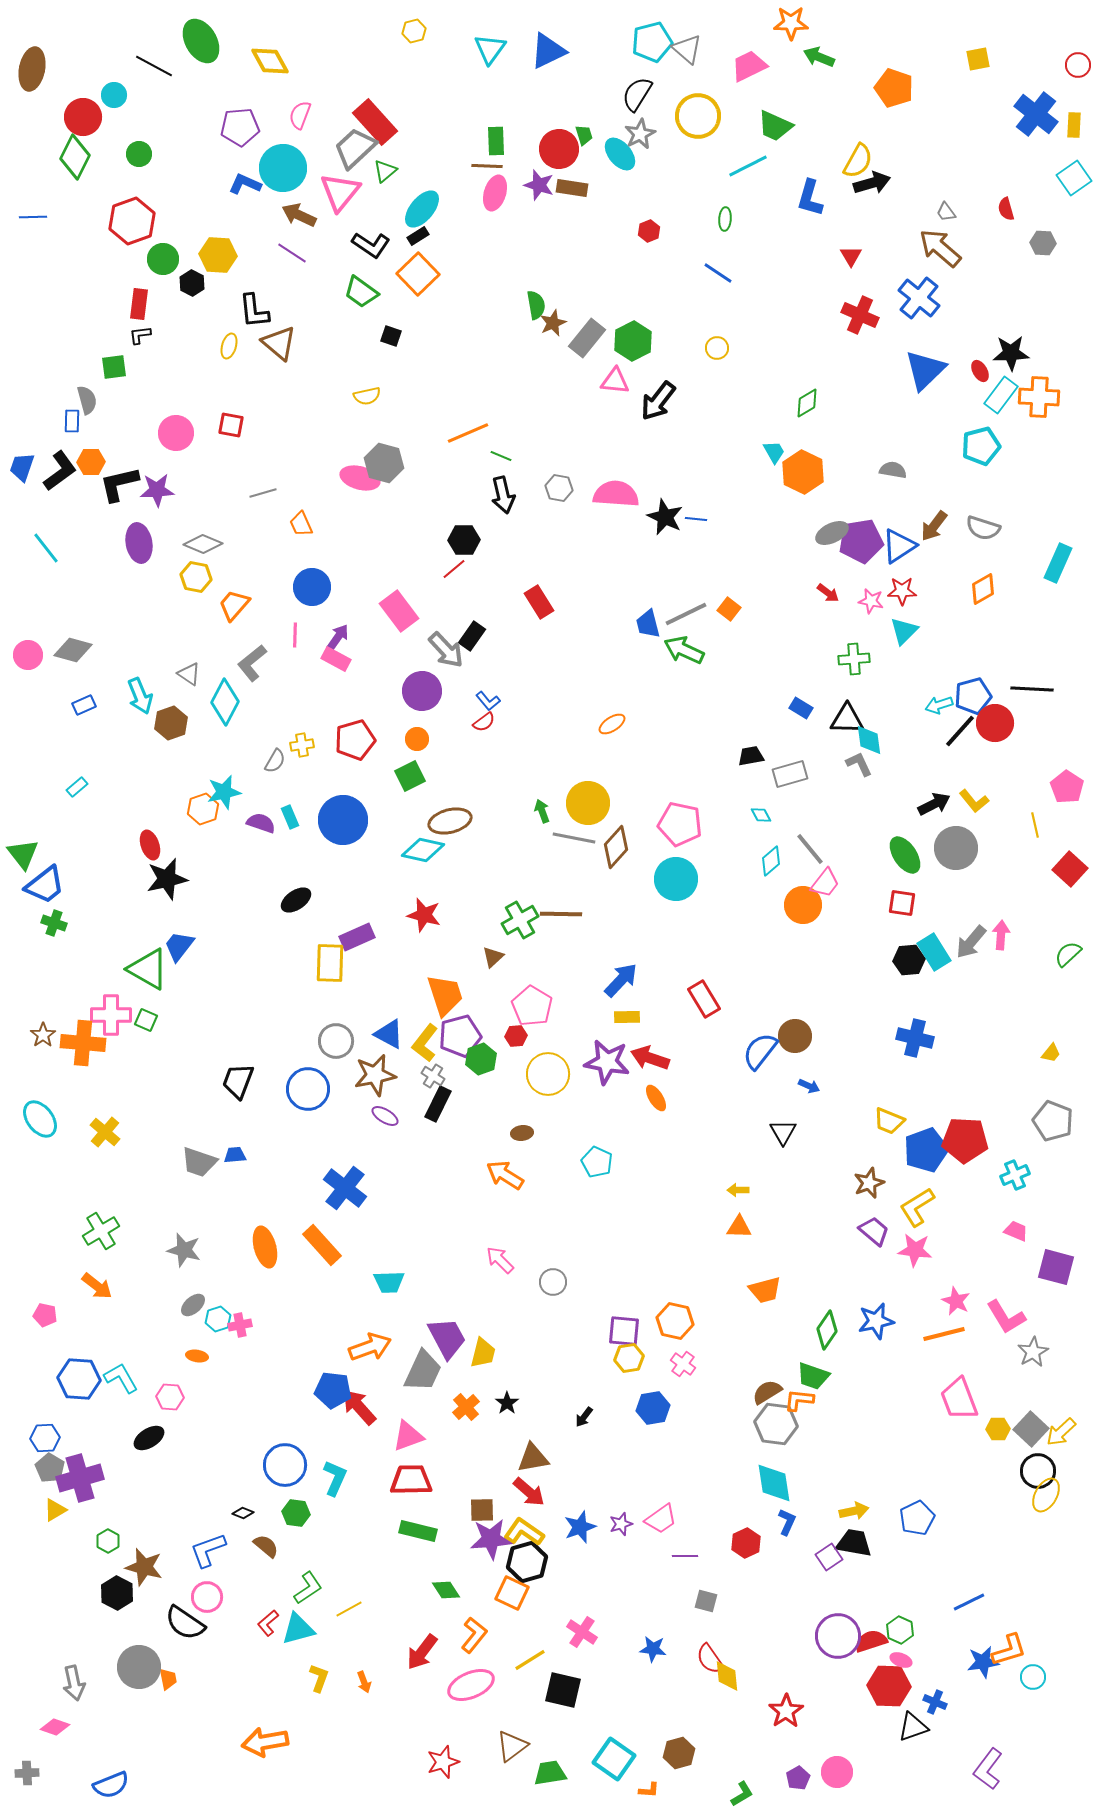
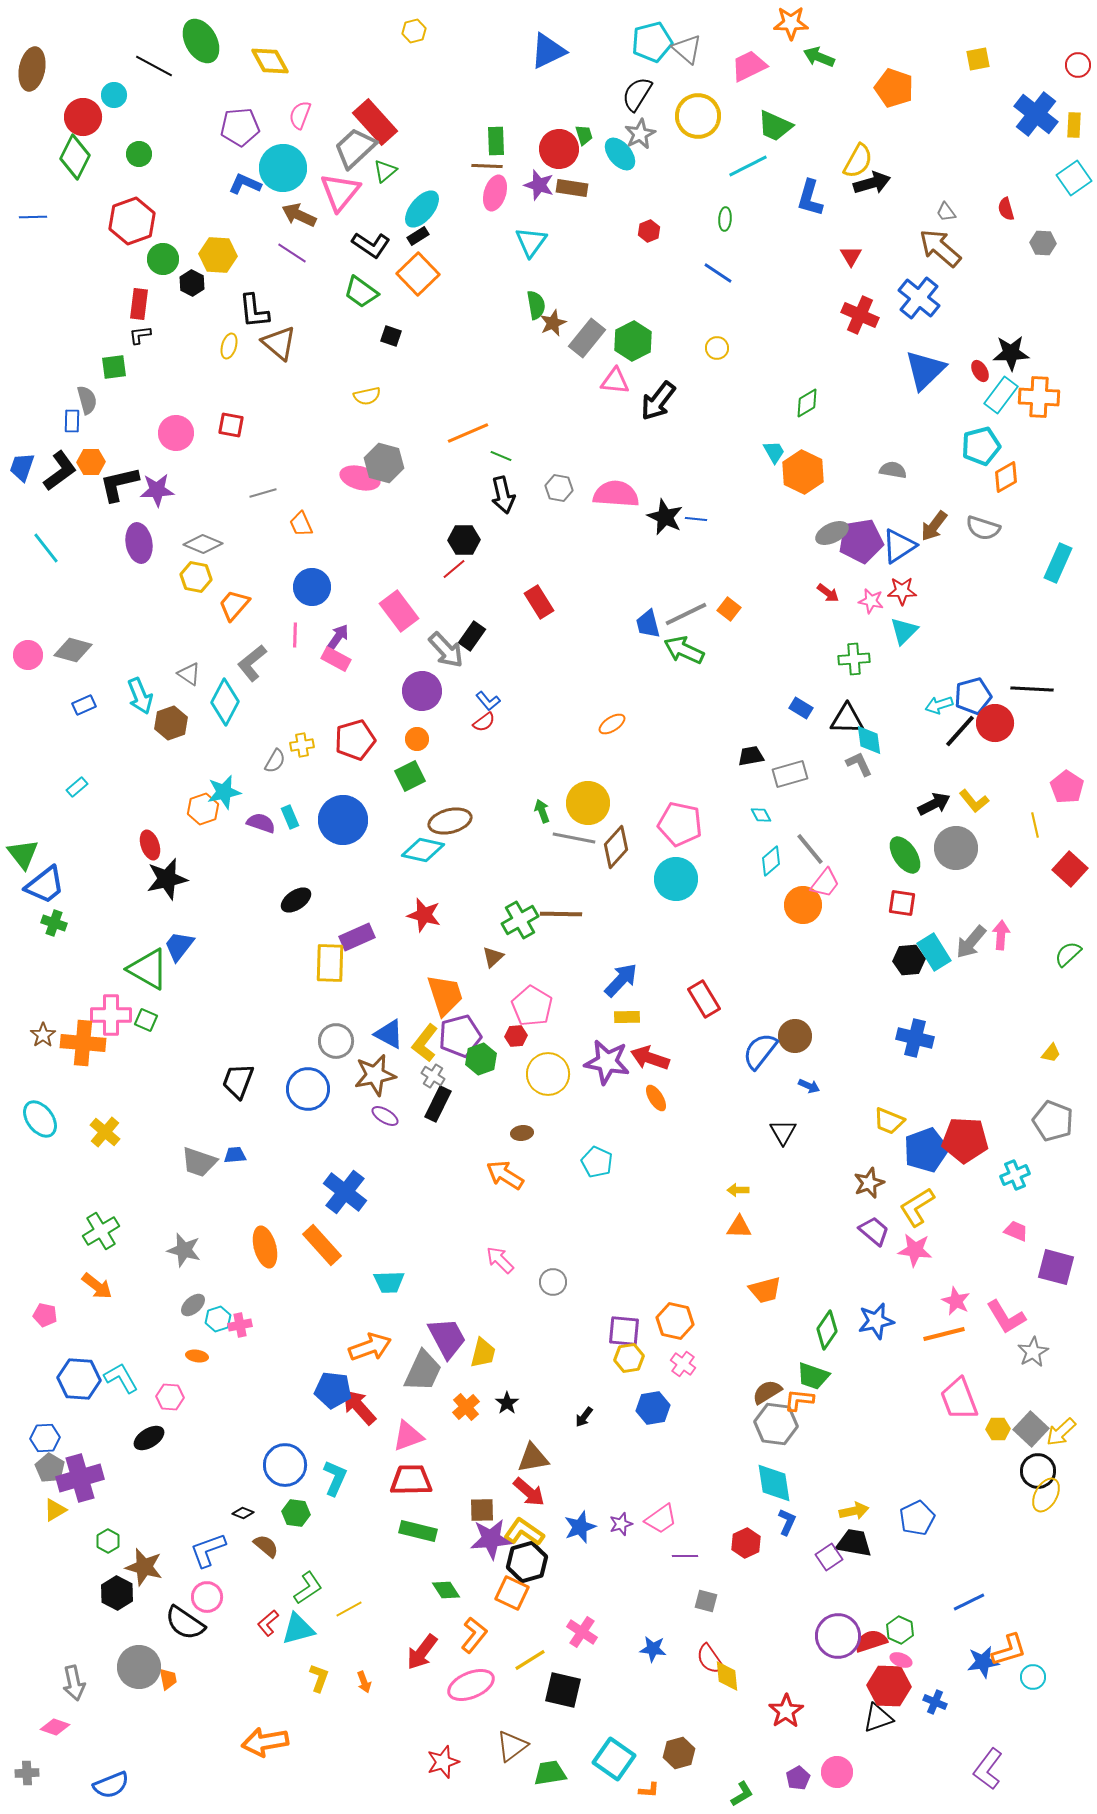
cyan triangle at (490, 49): moved 41 px right, 193 px down
orange diamond at (983, 589): moved 23 px right, 112 px up
blue cross at (345, 1188): moved 4 px down
black triangle at (913, 1727): moved 35 px left, 9 px up
